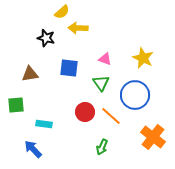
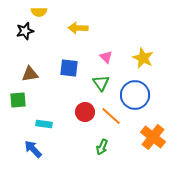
yellow semicircle: moved 23 px left; rotated 42 degrees clockwise
black star: moved 21 px left, 7 px up; rotated 30 degrees counterclockwise
pink triangle: moved 1 px right, 2 px up; rotated 24 degrees clockwise
green square: moved 2 px right, 5 px up
